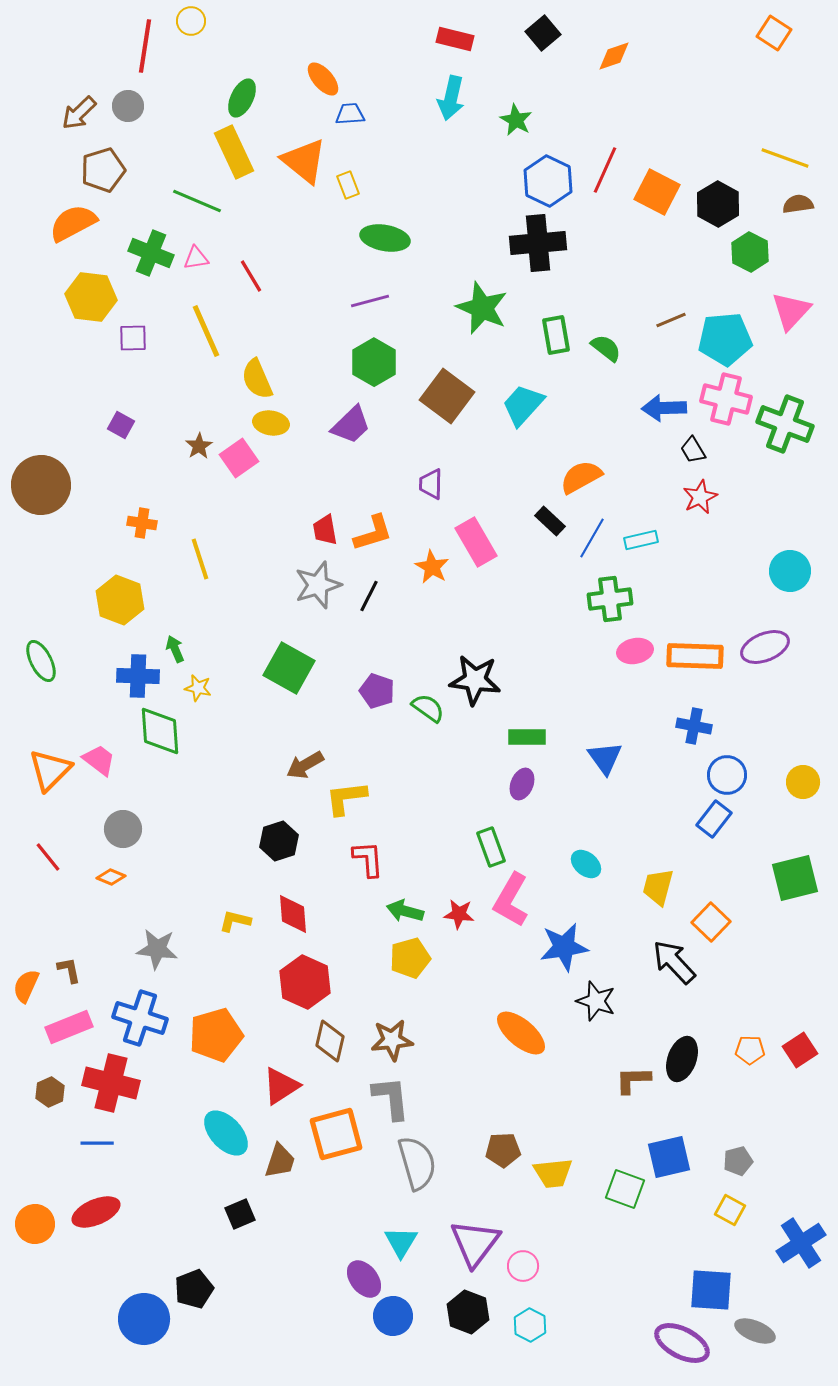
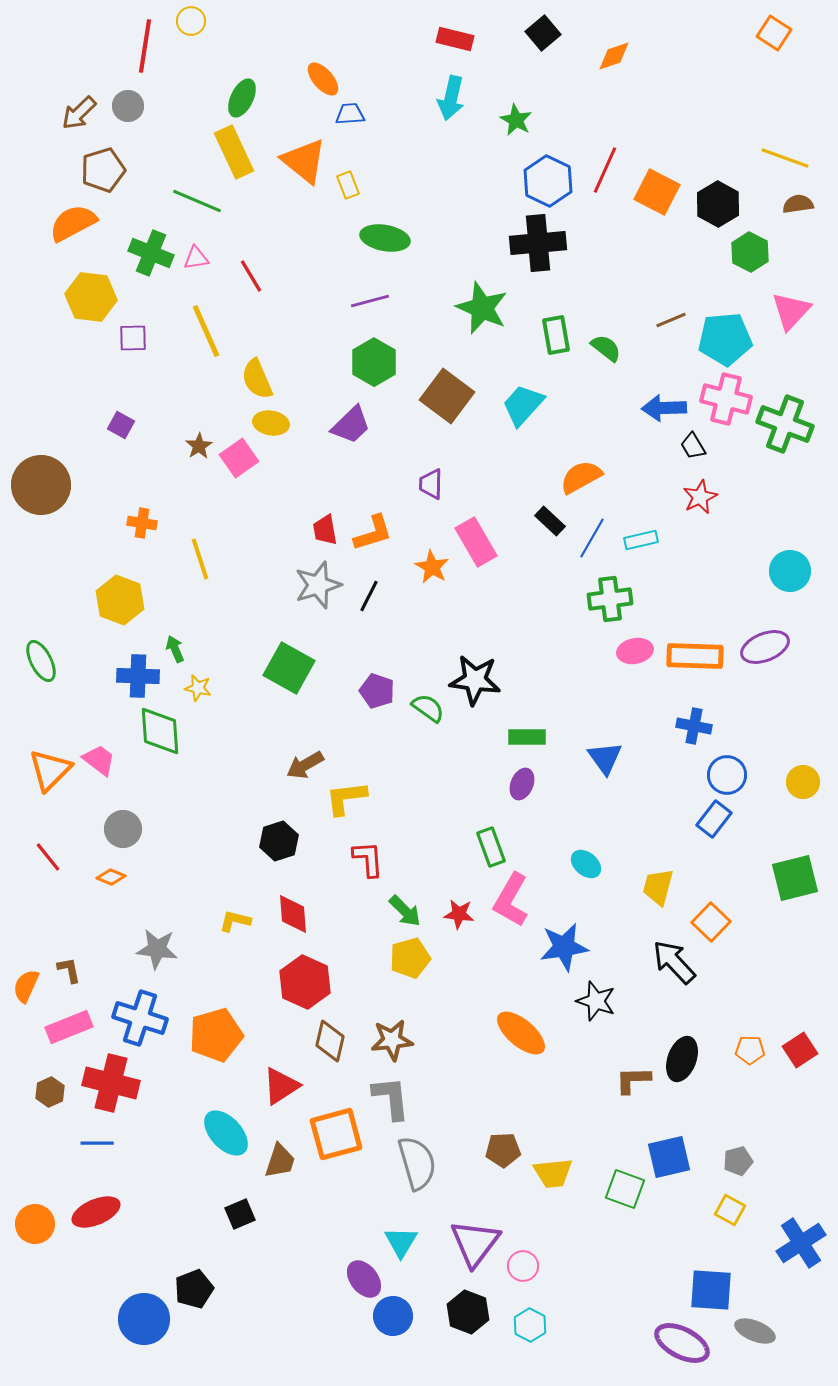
black trapezoid at (693, 450): moved 4 px up
green arrow at (405, 911): rotated 150 degrees counterclockwise
